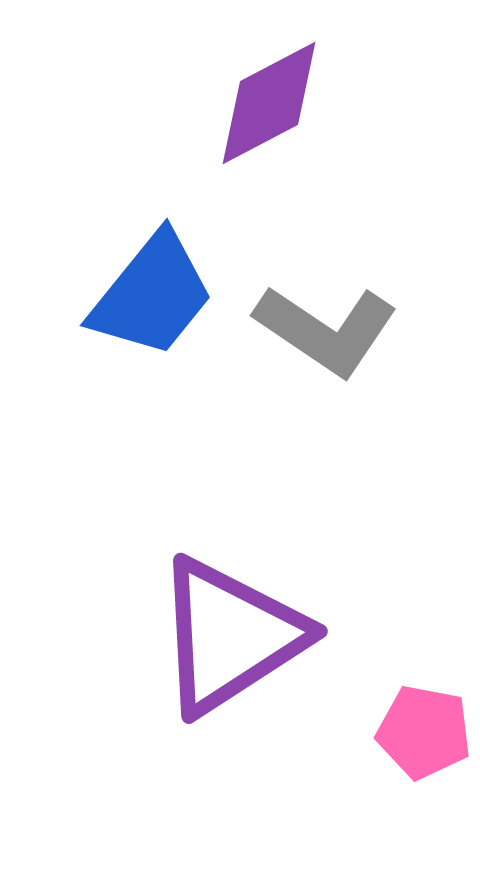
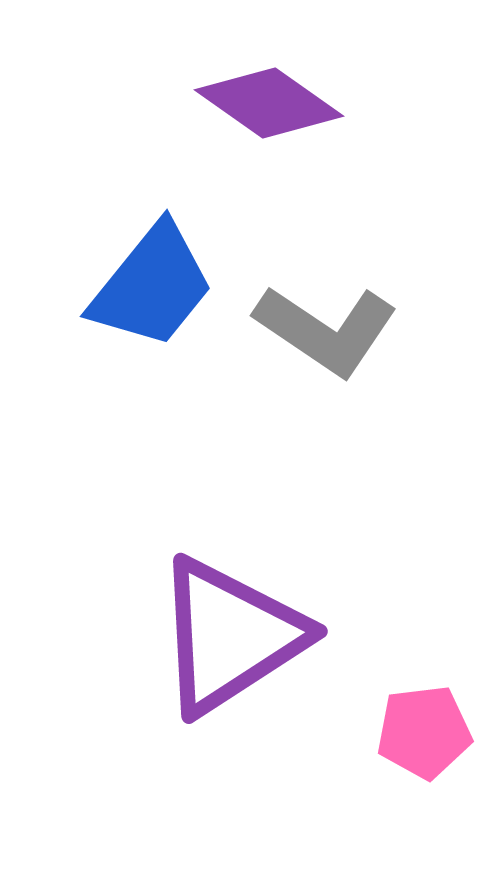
purple diamond: rotated 63 degrees clockwise
blue trapezoid: moved 9 px up
pink pentagon: rotated 18 degrees counterclockwise
